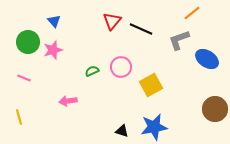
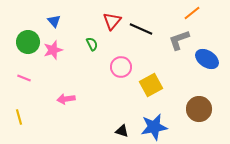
green semicircle: moved 27 px up; rotated 88 degrees clockwise
pink arrow: moved 2 px left, 2 px up
brown circle: moved 16 px left
